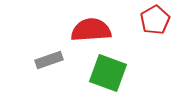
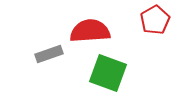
red semicircle: moved 1 px left, 1 px down
gray rectangle: moved 6 px up
